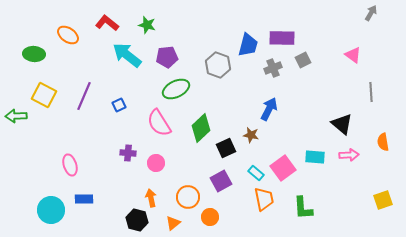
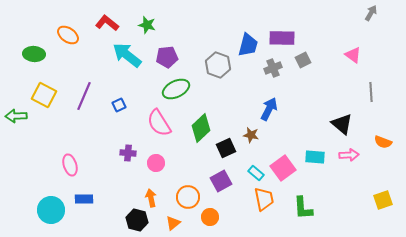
orange semicircle at (383, 142): rotated 60 degrees counterclockwise
